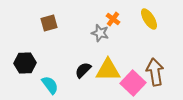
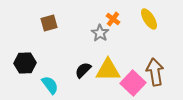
gray star: rotated 18 degrees clockwise
